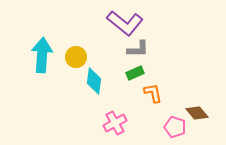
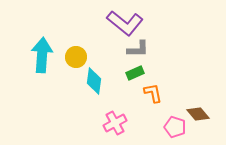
brown diamond: moved 1 px right, 1 px down
